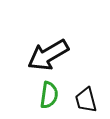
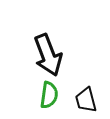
black arrow: rotated 81 degrees counterclockwise
